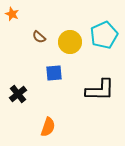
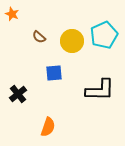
yellow circle: moved 2 px right, 1 px up
